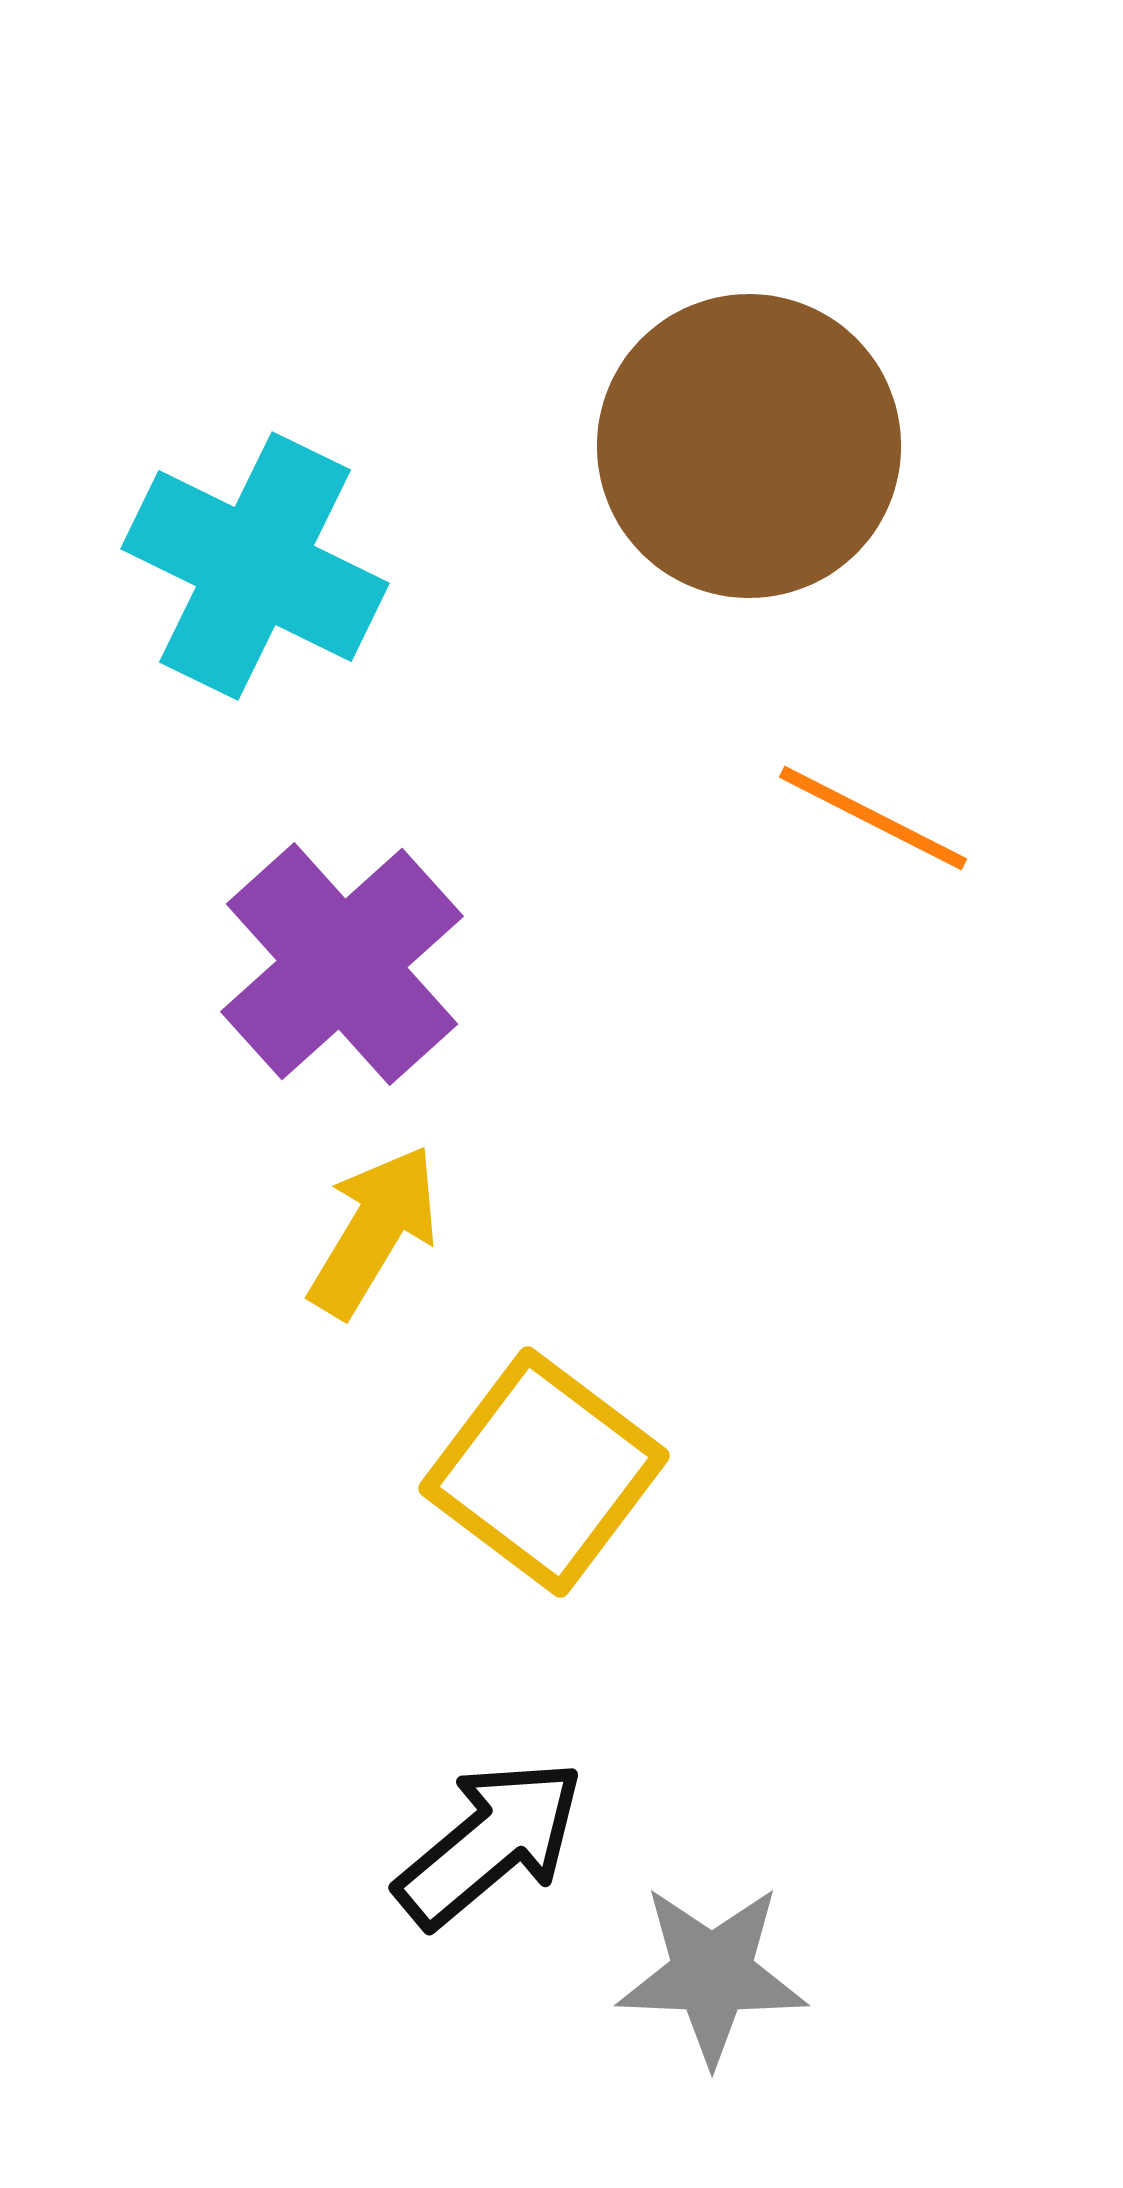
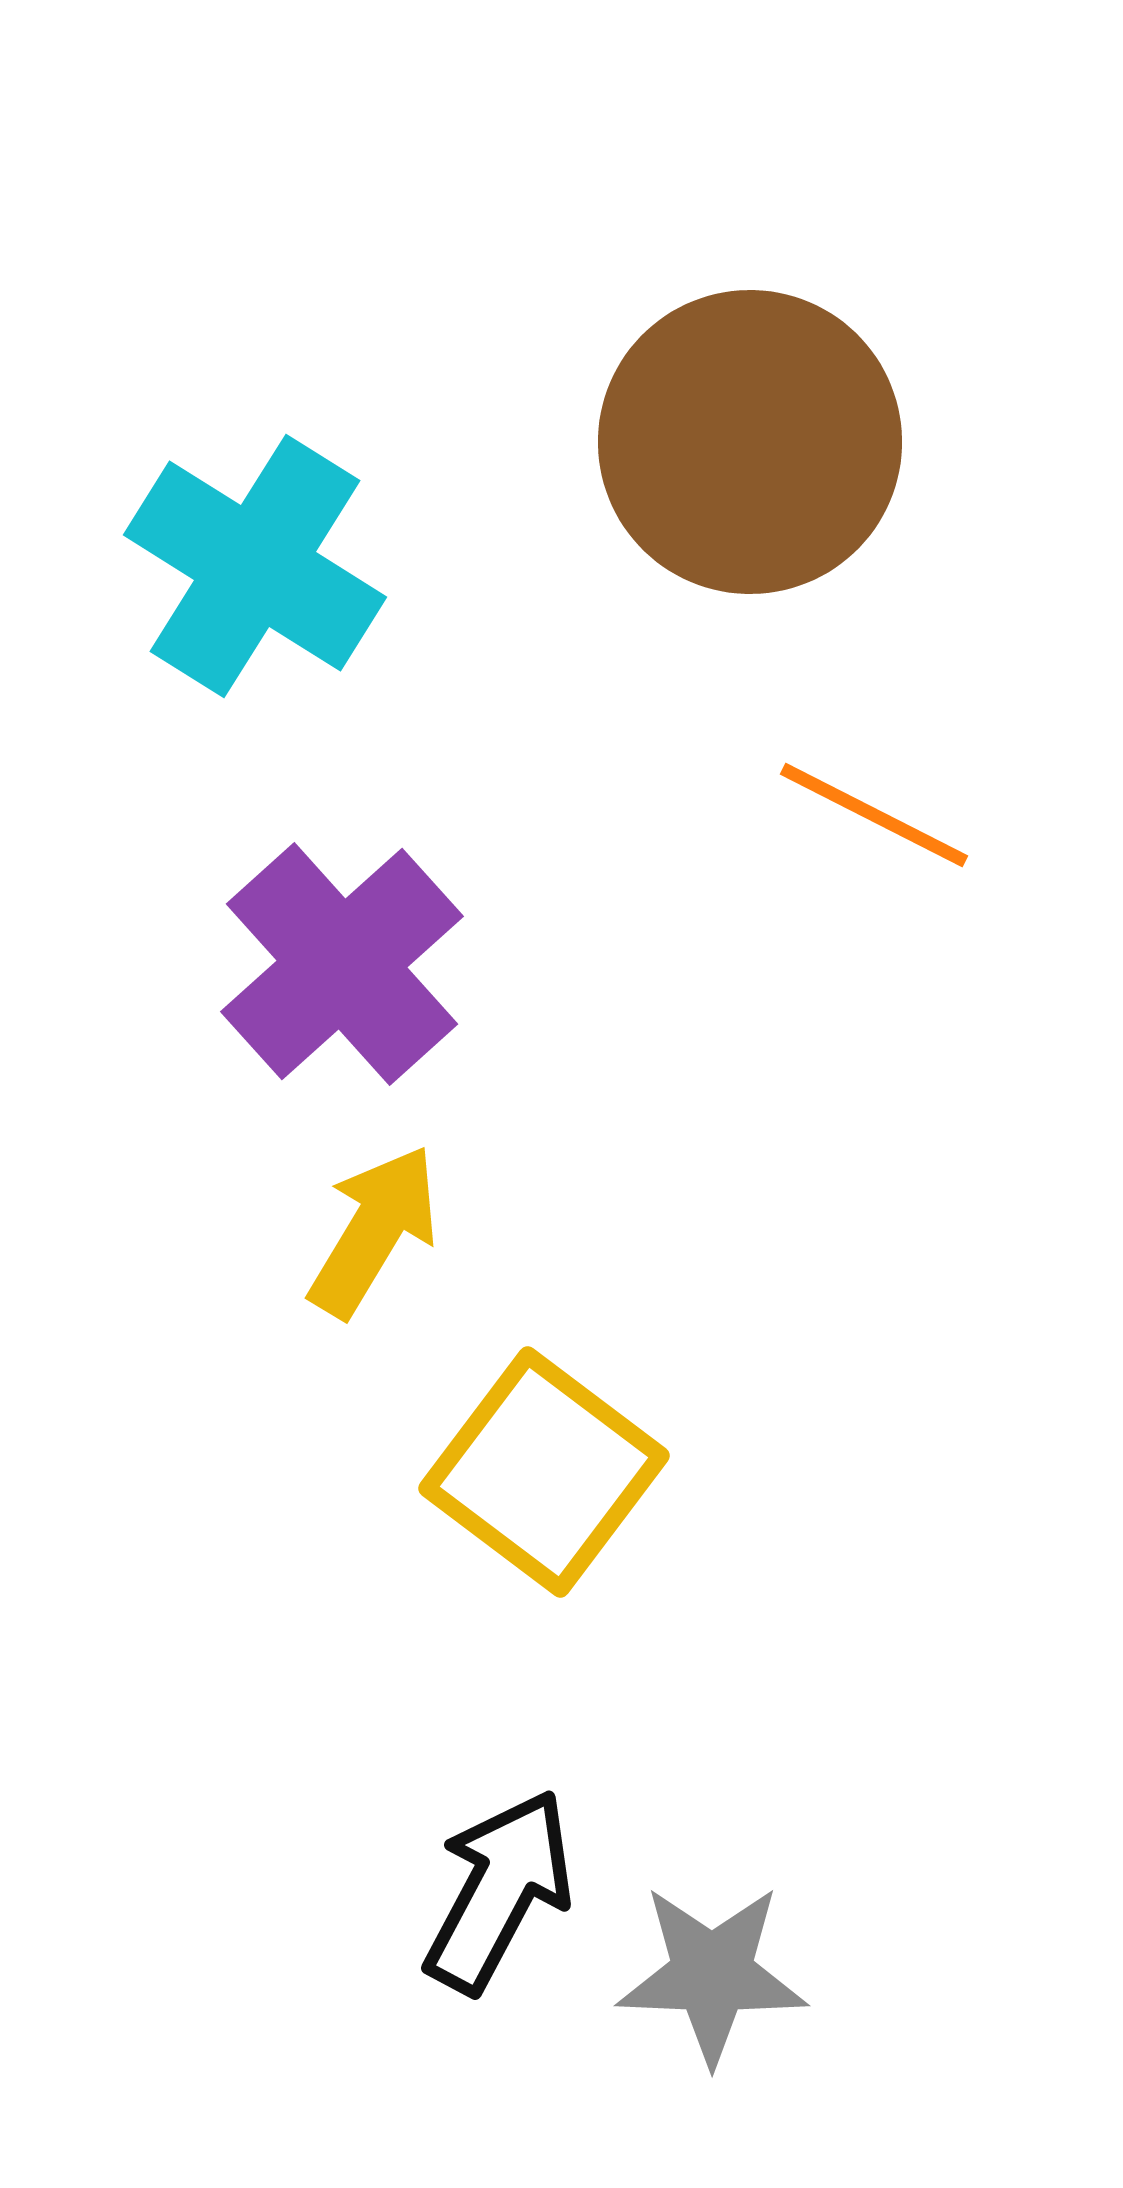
brown circle: moved 1 px right, 4 px up
cyan cross: rotated 6 degrees clockwise
orange line: moved 1 px right, 3 px up
black arrow: moved 9 px right, 48 px down; rotated 22 degrees counterclockwise
